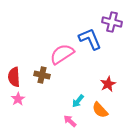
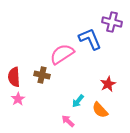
pink arrow: moved 2 px left
